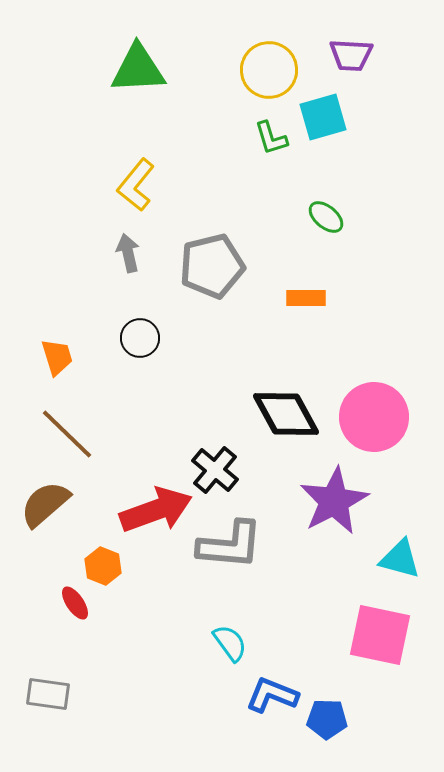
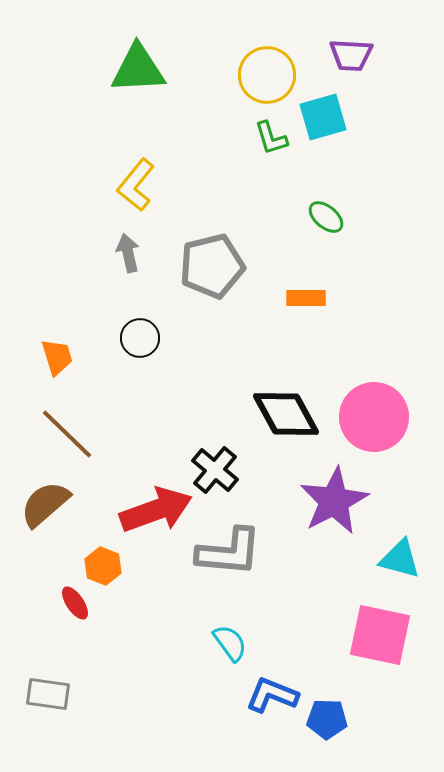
yellow circle: moved 2 px left, 5 px down
gray L-shape: moved 1 px left, 7 px down
